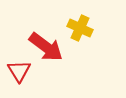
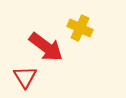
red triangle: moved 6 px right, 6 px down
